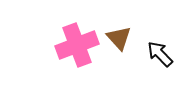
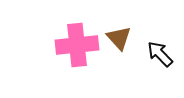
pink cross: rotated 15 degrees clockwise
